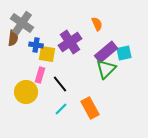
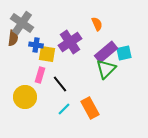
yellow circle: moved 1 px left, 5 px down
cyan line: moved 3 px right
